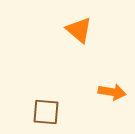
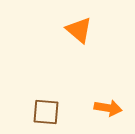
orange arrow: moved 4 px left, 16 px down
